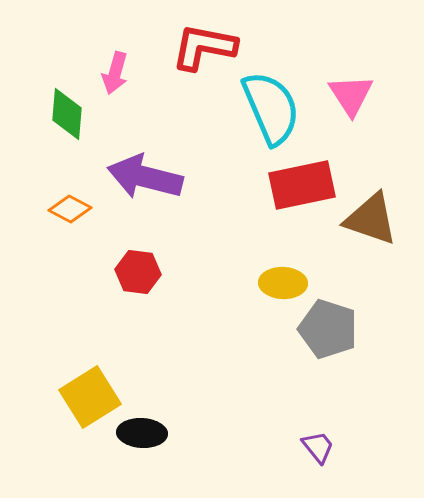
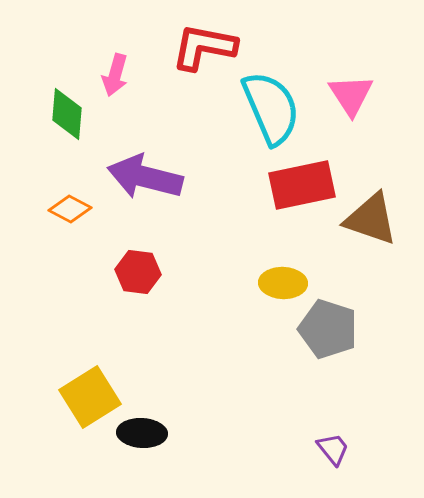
pink arrow: moved 2 px down
purple trapezoid: moved 15 px right, 2 px down
